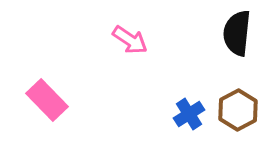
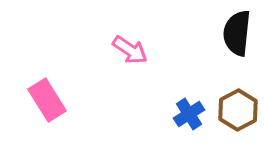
pink arrow: moved 10 px down
pink rectangle: rotated 12 degrees clockwise
